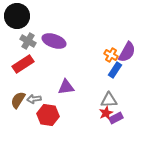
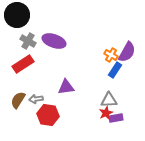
black circle: moved 1 px up
gray arrow: moved 2 px right
purple rectangle: rotated 16 degrees clockwise
